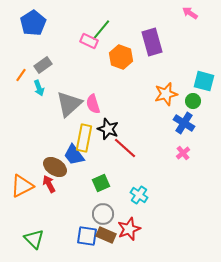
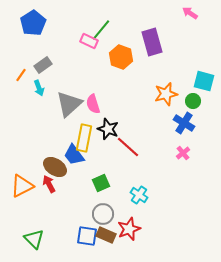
red line: moved 3 px right, 1 px up
